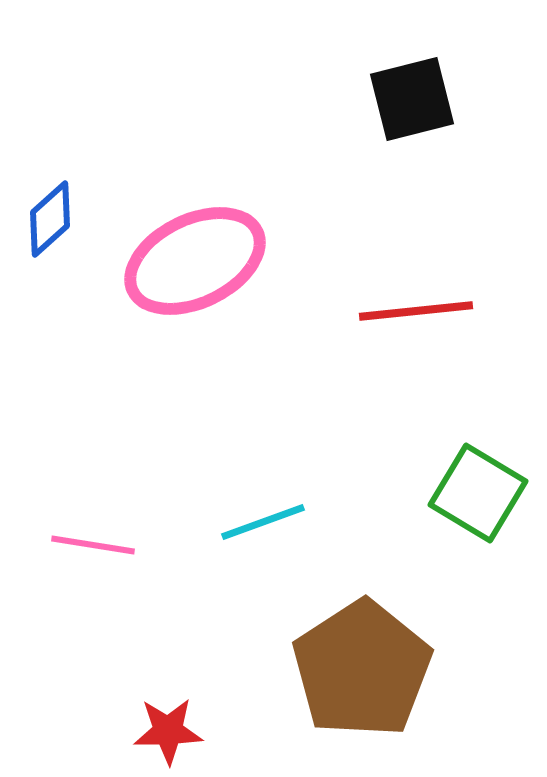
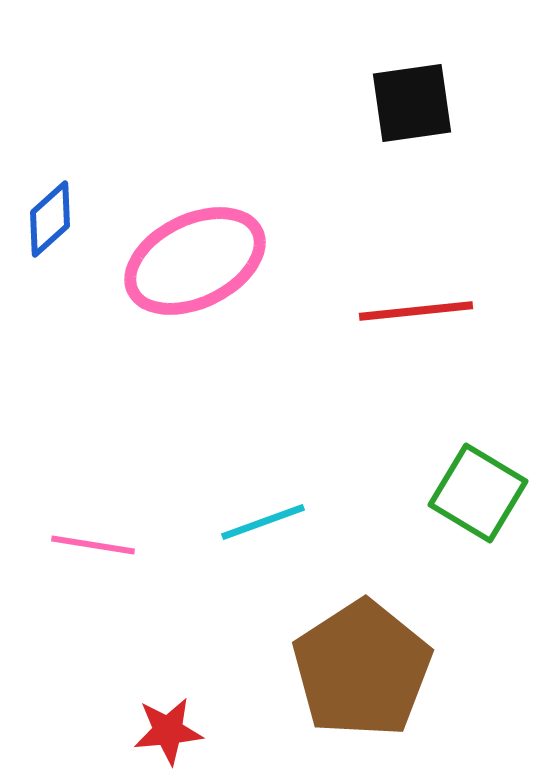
black square: moved 4 px down; rotated 6 degrees clockwise
red star: rotated 4 degrees counterclockwise
